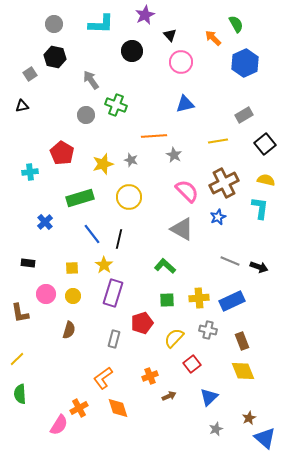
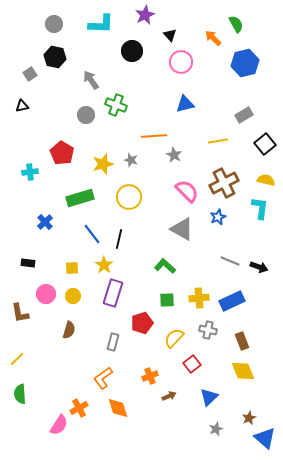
blue hexagon at (245, 63): rotated 12 degrees clockwise
gray rectangle at (114, 339): moved 1 px left, 3 px down
